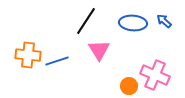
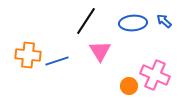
blue ellipse: rotated 8 degrees counterclockwise
pink triangle: moved 1 px right, 1 px down
